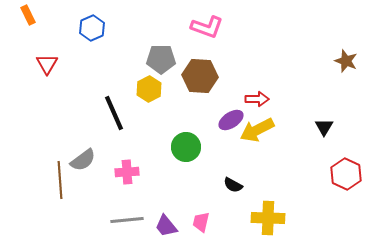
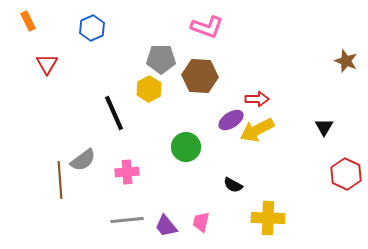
orange rectangle: moved 6 px down
